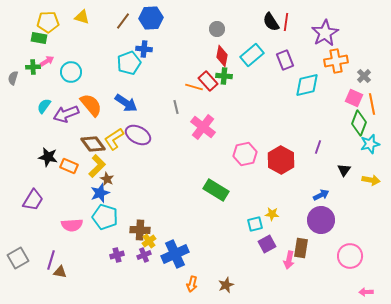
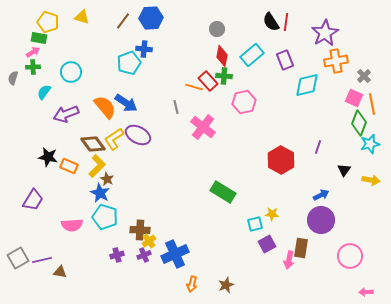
yellow pentagon at (48, 22): rotated 20 degrees clockwise
pink arrow at (47, 61): moved 14 px left, 9 px up
orange semicircle at (91, 105): moved 14 px right, 2 px down
cyan semicircle at (44, 106): moved 14 px up
pink hexagon at (245, 154): moved 1 px left, 52 px up
green rectangle at (216, 190): moved 7 px right, 2 px down
blue star at (100, 193): rotated 24 degrees counterclockwise
purple line at (51, 260): moved 9 px left; rotated 60 degrees clockwise
